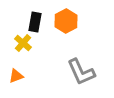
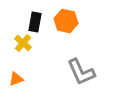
orange hexagon: rotated 20 degrees counterclockwise
orange triangle: moved 3 px down
